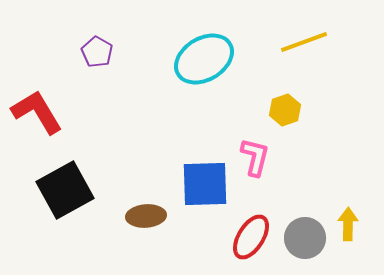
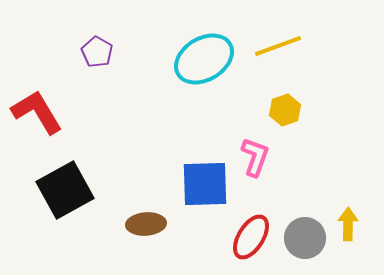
yellow line: moved 26 px left, 4 px down
pink L-shape: rotated 6 degrees clockwise
brown ellipse: moved 8 px down
